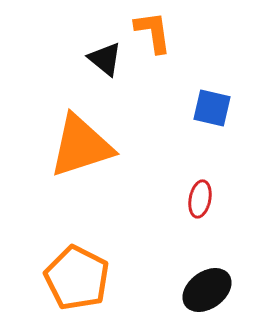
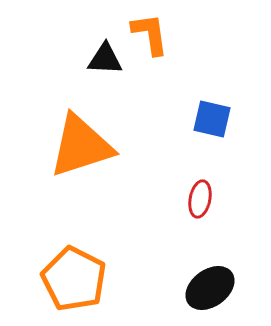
orange L-shape: moved 3 px left, 2 px down
black triangle: rotated 36 degrees counterclockwise
blue square: moved 11 px down
orange pentagon: moved 3 px left, 1 px down
black ellipse: moved 3 px right, 2 px up
